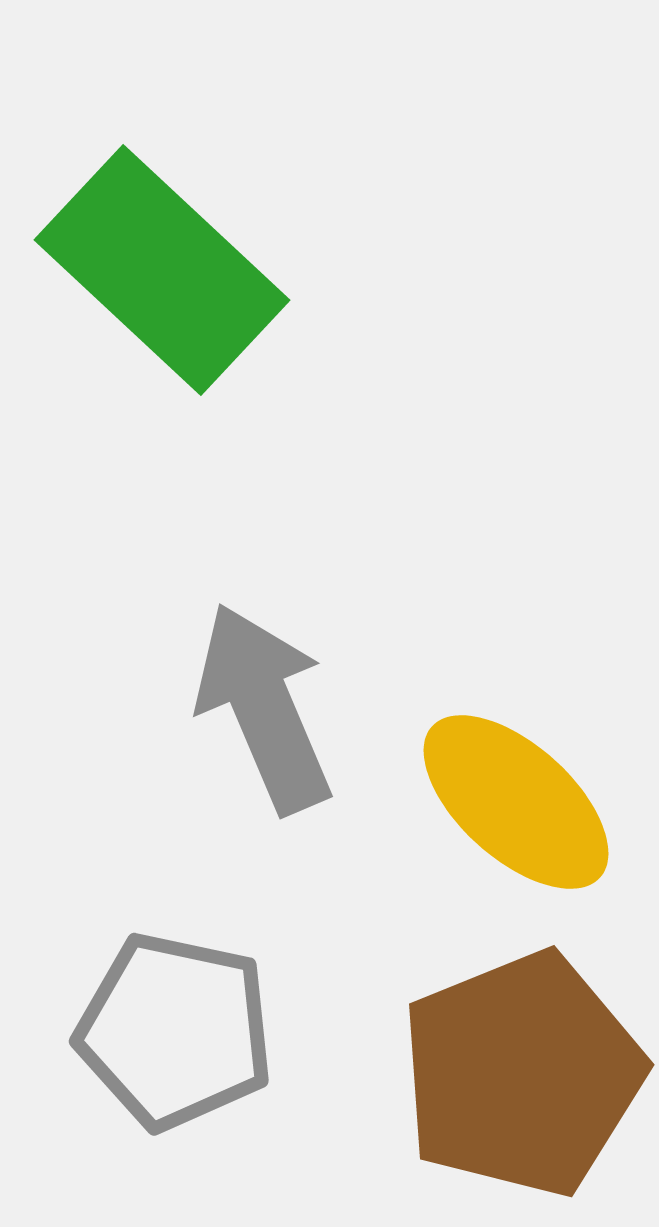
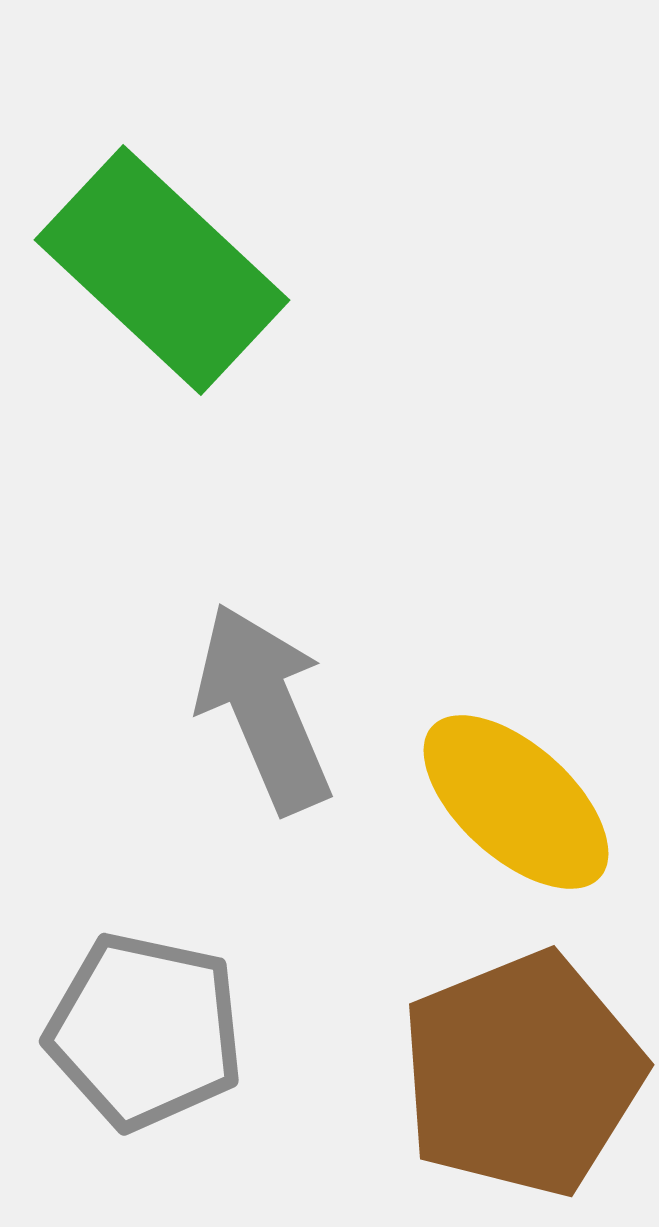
gray pentagon: moved 30 px left
